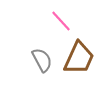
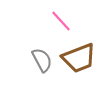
brown trapezoid: rotated 45 degrees clockwise
